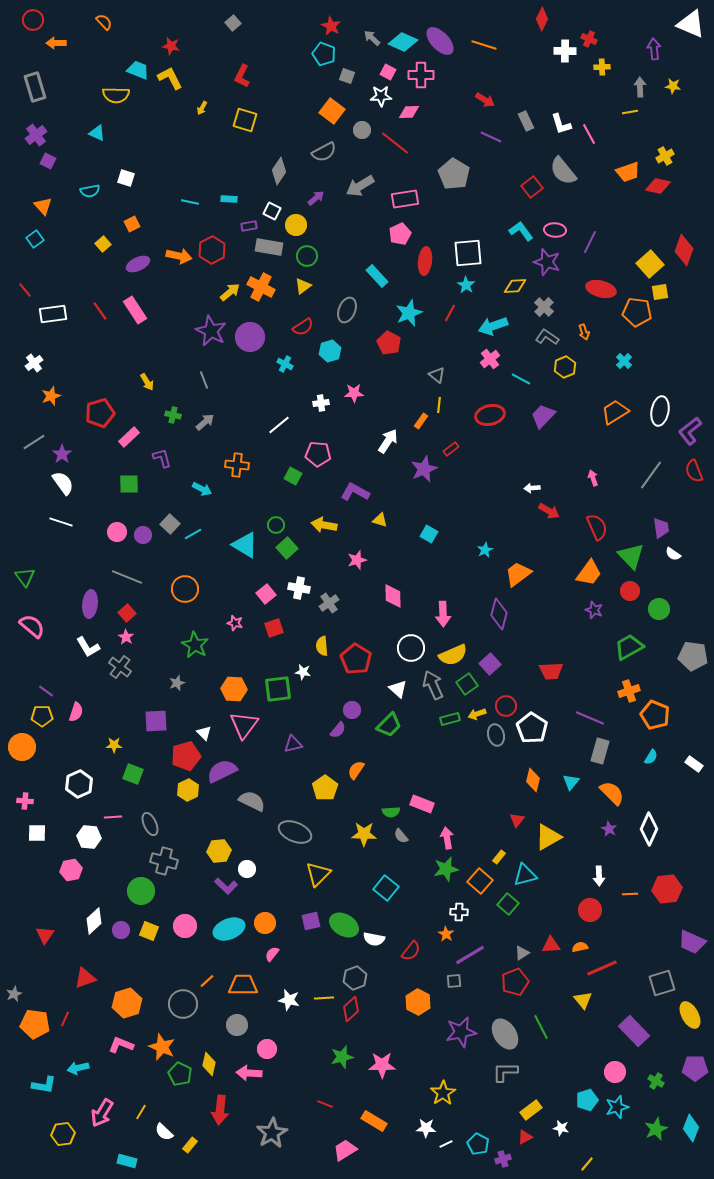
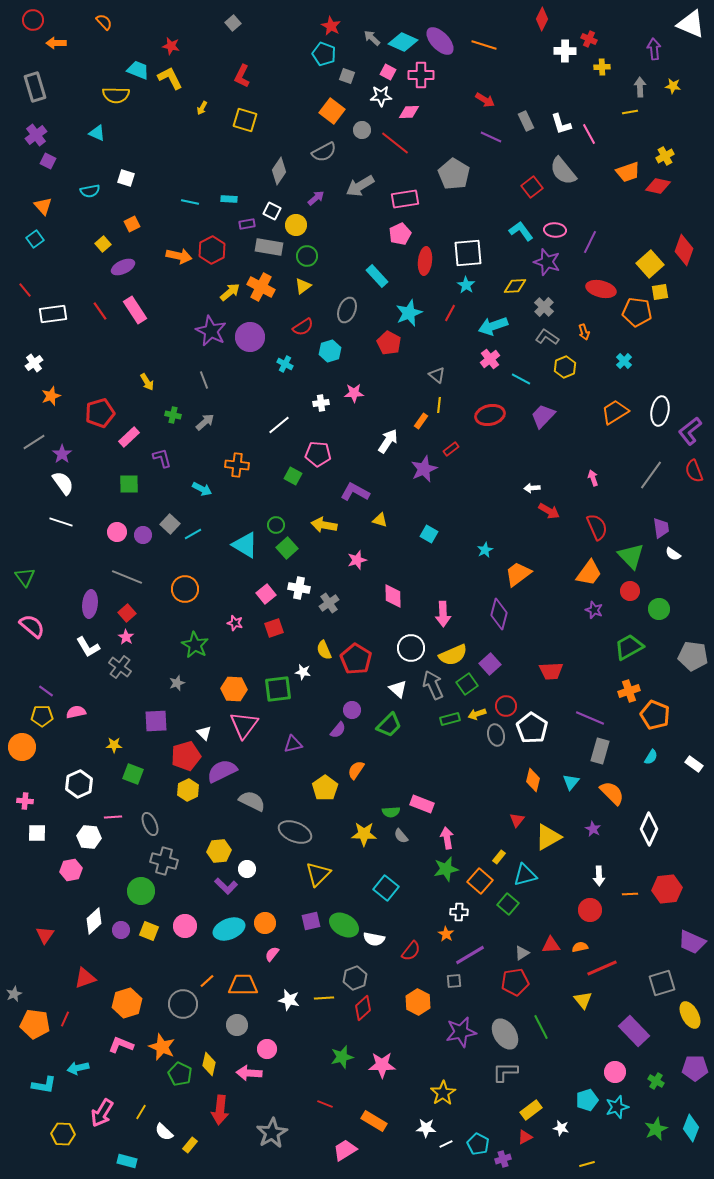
purple rectangle at (249, 226): moved 2 px left, 2 px up
purple ellipse at (138, 264): moved 15 px left, 3 px down
yellow semicircle at (322, 646): moved 2 px right, 4 px down; rotated 18 degrees counterclockwise
pink semicircle at (76, 712): rotated 120 degrees counterclockwise
purple star at (609, 829): moved 16 px left
red pentagon at (515, 982): rotated 12 degrees clockwise
red diamond at (351, 1009): moved 12 px right, 1 px up
yellow hexagon at (63, 1134): rotated 10 degrees clockwise
yellow line at (587, 1164): rotated 35 degrees clockwise
